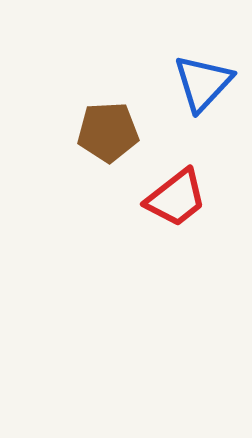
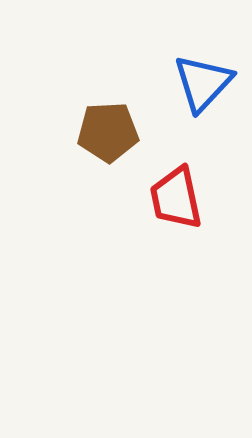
red trapezoid: rotated 116 degrees clockwise
